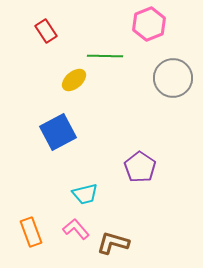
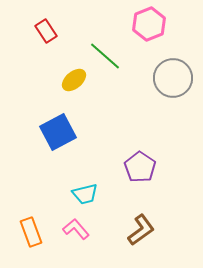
green line: rotated 40 degrees clockwise
brown L-shape: moved 28 px right, 13 px up; rotated 128 degrees clockwise
